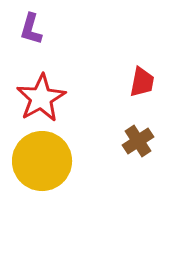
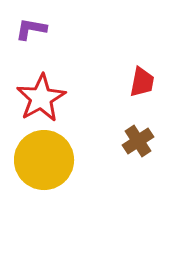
purple L-shape: rotated 84 degrees clockwise
yellow circle: moved 2 px right, 1 px up
